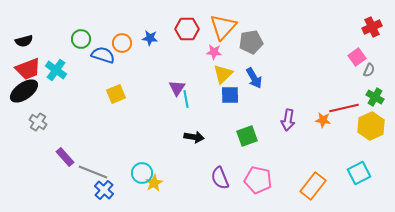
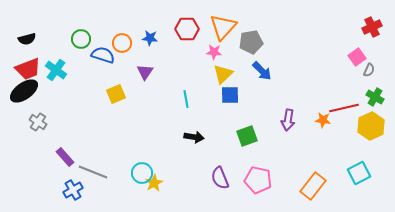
black semicircle: moved 3 px right, 2 px up
blue arrow: moved 8 px right, 7 px up; rotated 15 degrees counterclockwise
purple triangle: moved 32 px left, 16 px up
blue cross: moved 31 px left; rotated 18 degrees clockwise
